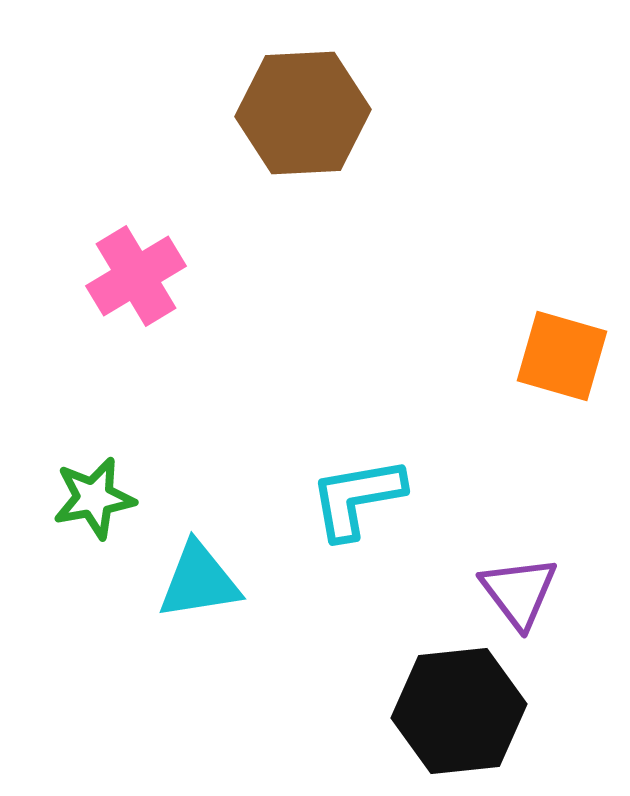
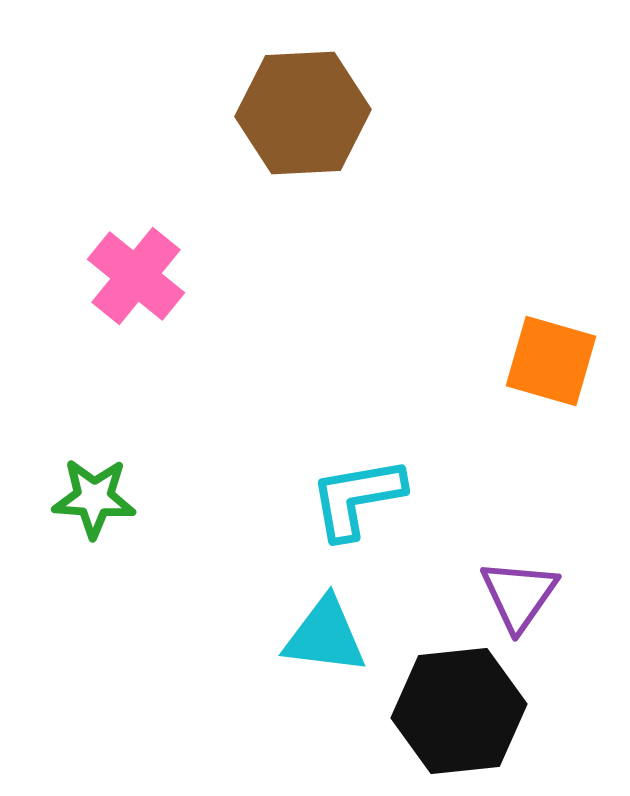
pink cross: rotated 20 degrees counterclockwise
orange square: moved 11 px left, 5 px down
green star: rotated 14 degrees clockwise
cyan triangle: moved 126 px right, 55 px down; rotated 16 degrees clockwise
purple triangle: moved 3 px down; rotated 12 degrees clockwise
